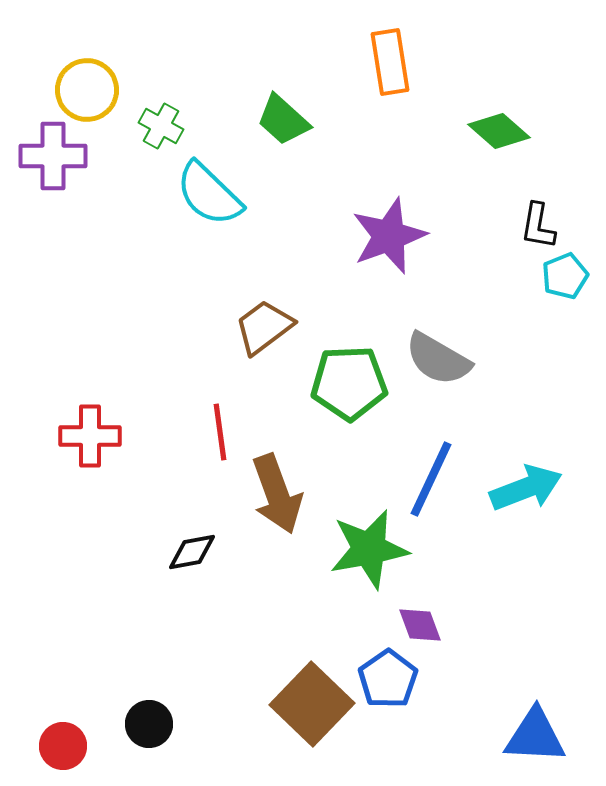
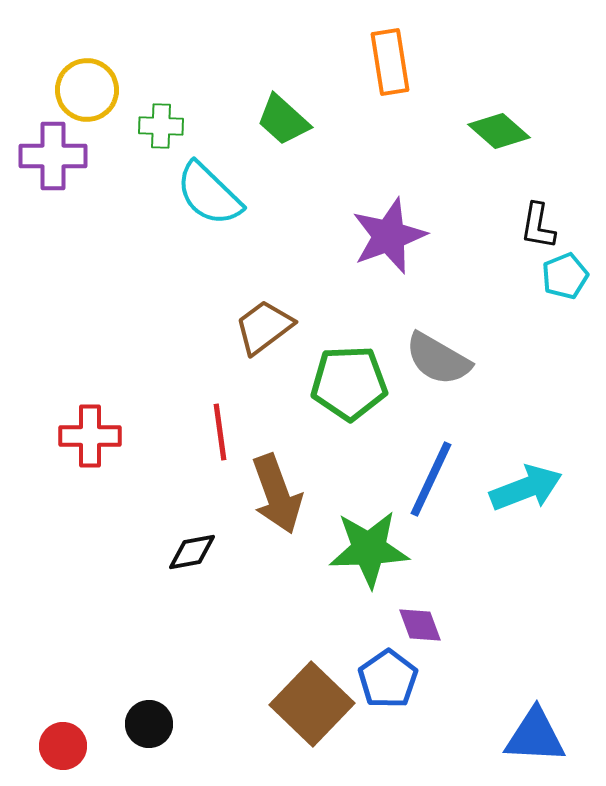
green cross: rotated 27 degrees counterclockwise
green star: rotated 8 degrees clockwise
